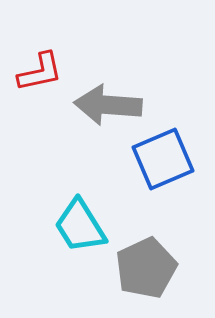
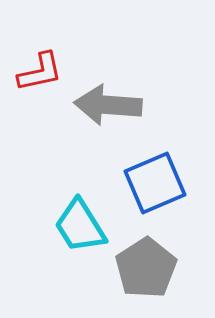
blue square: moved 8 px left, 24 px down
gray pentagon: rotated 8 degrees counterclockwise
